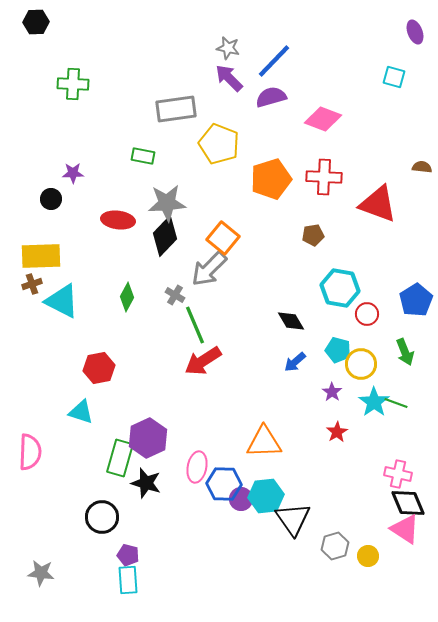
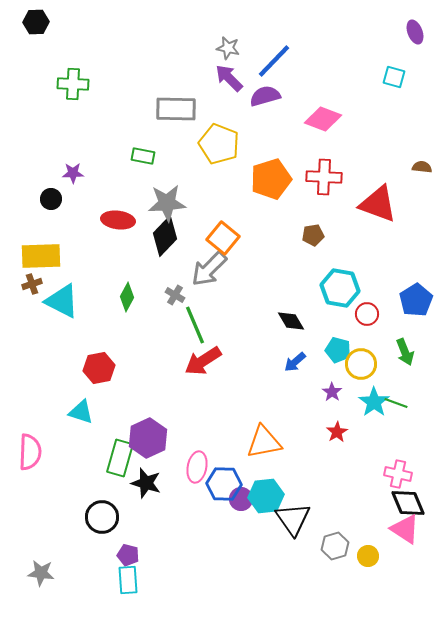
purple semicircle at (271, 97): moved 6 px left, 1 px up
gray rectangle at (176, 109): rotated 9 degrees clockwise
orange triangle at (264, 442): rotated 9 degrees counterclockwise
